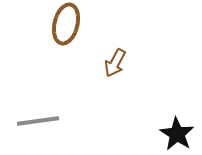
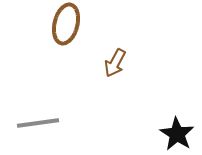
gray line: moved 2 px down
